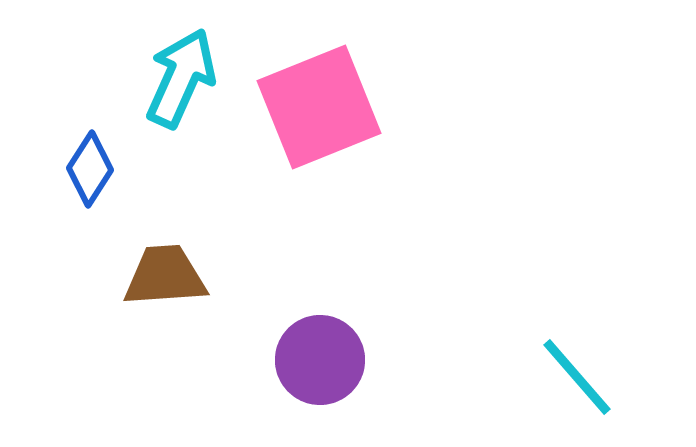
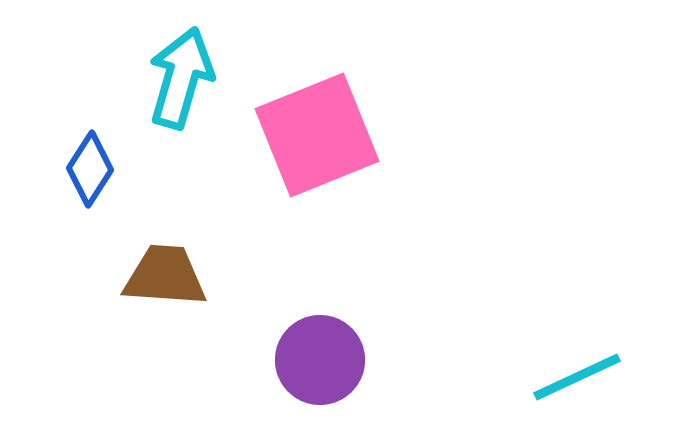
cyan arrow: rotated 8 degrees counterclockwise
pink square: moved 2 px left, 28 px down
brown trapezoid: rotated 8 degrees clockwise
cyan line: rotated 74 degrees counterclockwise
